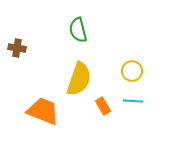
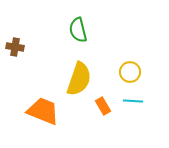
brown cross: moved 2 px left, 1 px up
yellow circle: moved 2 px left, 1 px down
